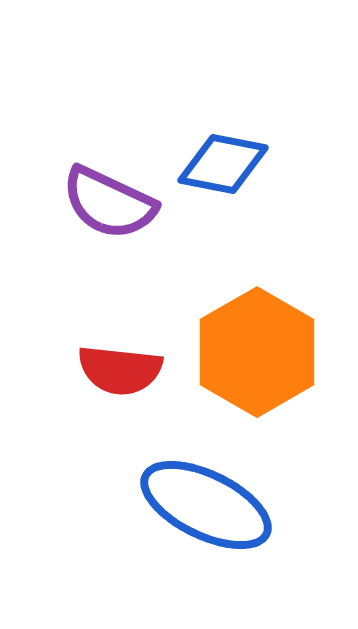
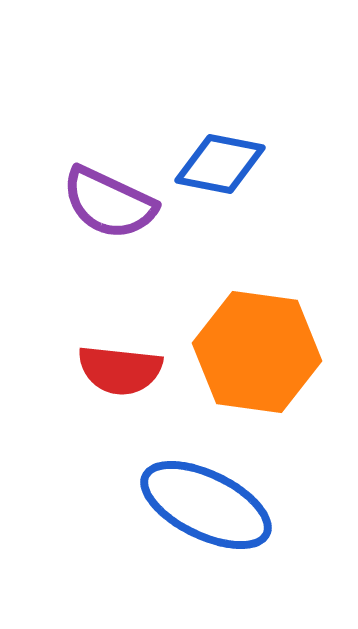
blue diamond: moved 3 px left
orange hexagon: rotated 22 degrees counterclockwise
